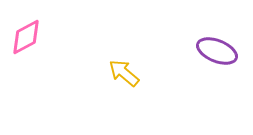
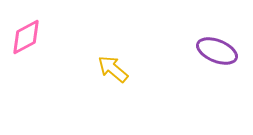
yellow arrow: moved 11 px left, 4 px up
